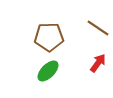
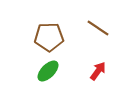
red arrow: moved 8 px down
